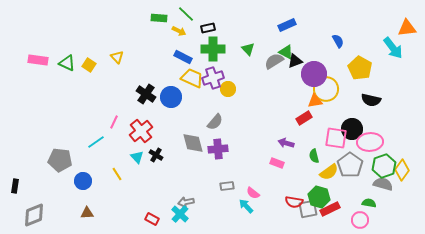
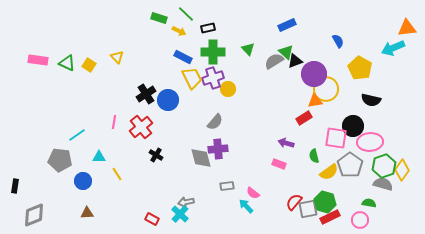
green rectangle at (159, 18): rotated 14 degrees clockwise
cyan arrow at (393, 48): rotated 105 degrees clockwise
green cross at (213, 49): moved 3 px down
green triangle at (286, 52): rotated 14 degrees clockwise
yellow trapezoid at (192, 78): rotated 40 degrees clockwise
black cross at (146, 94): rotated 24 degrees clockwise
blue circle at (171, 97): moved 3 px left, 3 px down
pink line at (114, 122): rotated 16 degrees counterclockwise
black circle at (352, 129): moved 1 px right, 3 px up
red cross at (141, 131): moved 4 px up
cyan line at (96, 142): moved 19 px left, 7 px up
gray diamond at (193, 143): moved 8 px right, 15 px down
cyan triangle at (137, 157): moved 38 px left; rotated 48 degrees counterclockwise
pink rectangle at (277, 163): moved 2 px right, 1 px down
green hexagon at (319, 197): moved 6 px right, 5 px down
red semicircle at (294, 202): rotated 120 degrees clockwise
red rectangle at (330, 209): moved 8 px down
